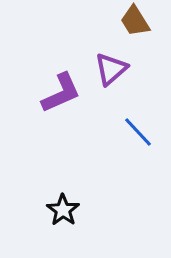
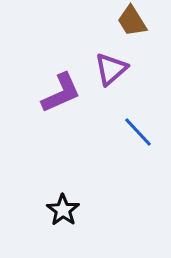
brown trapezoid: moved 3 px left
